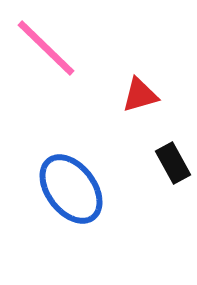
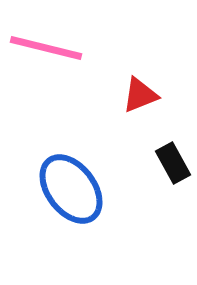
pink line: rotated 30 degrees counterclockwise
red triangle: rotated 6 degrees counterclockwise
